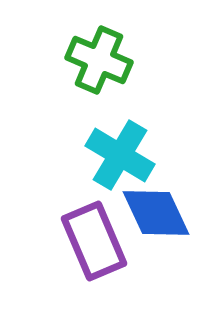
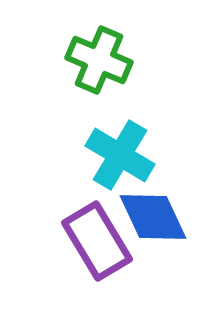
blue diamond: moved 3 px left, 4 px down
purple rectangle: moved 3 px right; rotated 8 degrees counterclockwise
